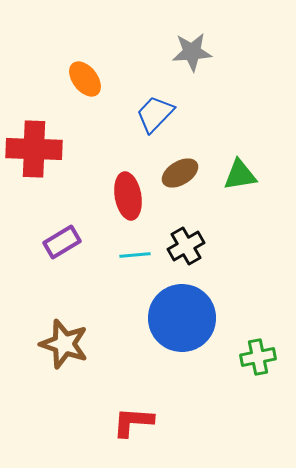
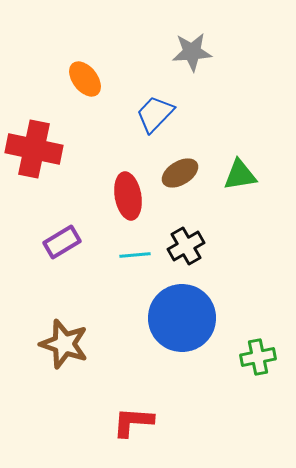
red cross: rotated 10 degrees clockwise
